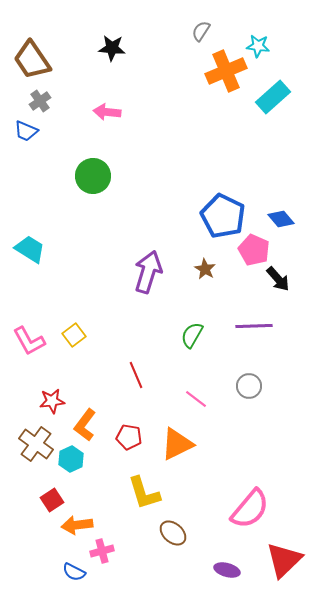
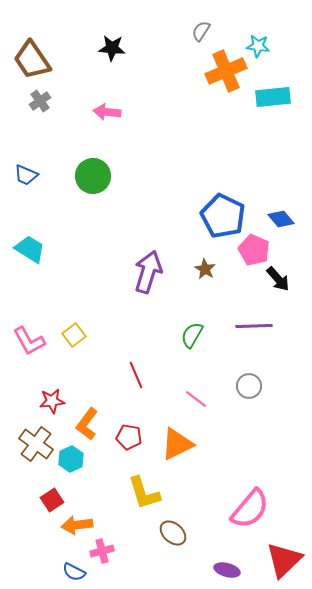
cyan rectangle: rotated 36 degrees clockwise
blue trapezoid: moved 44 px down
orange L-shape: moved 2 px right, 1 px up
